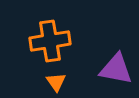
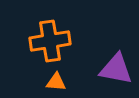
orange triangle: rotated 50 degrees counterclockwise
